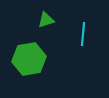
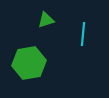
green hexagon: moved 4 px down
